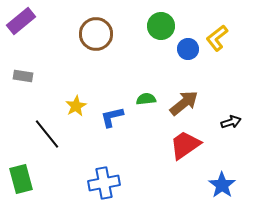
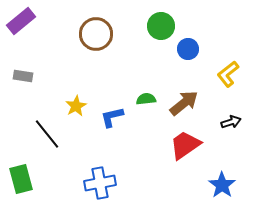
yellow L-shape: moved 11 px right, 36 px down
blue cross: moved 4 px left
